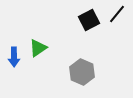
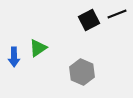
black line: rotated 30 degrees clockwise
